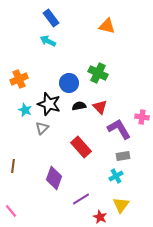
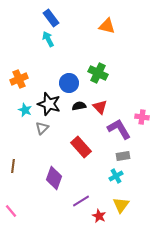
cyan arrow: moved 2 px up; rotated 35 degrees clockwise
purple line: moved 2 px down
red star: moved 1 px left, 1 px up
